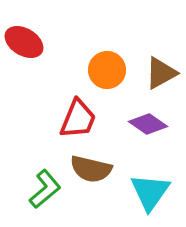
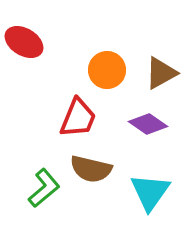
red trapezoid: moved 1 px up
green L-shape: moved 1 px left, 1 px up
